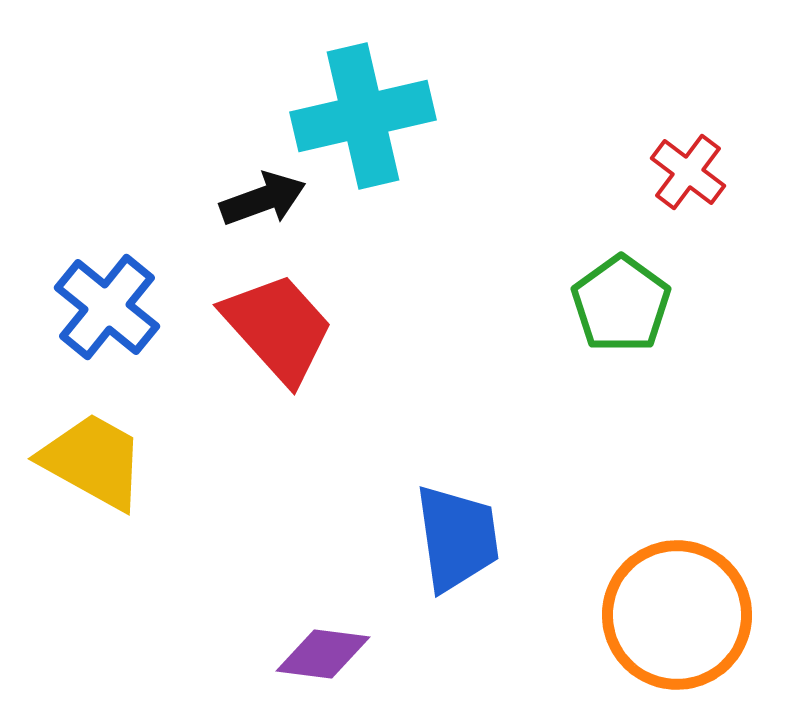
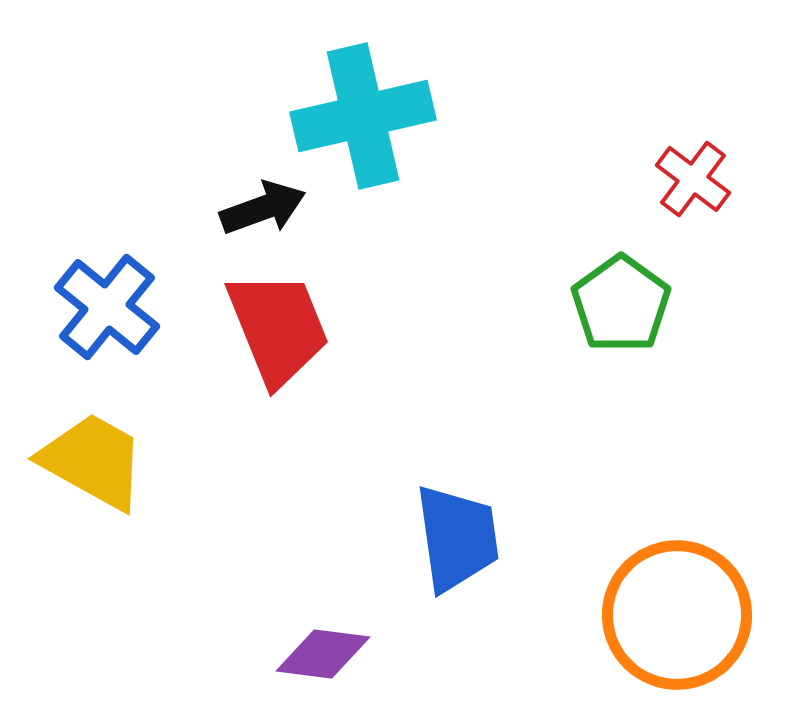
red cross: moved 5 px right, 7 px down
black arrow: moved 9 px down
red trapezoid: rotated 20 degrees clockwise
